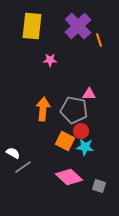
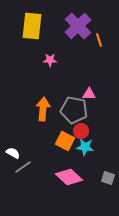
gray square: moved 9 px right, 8 px up
